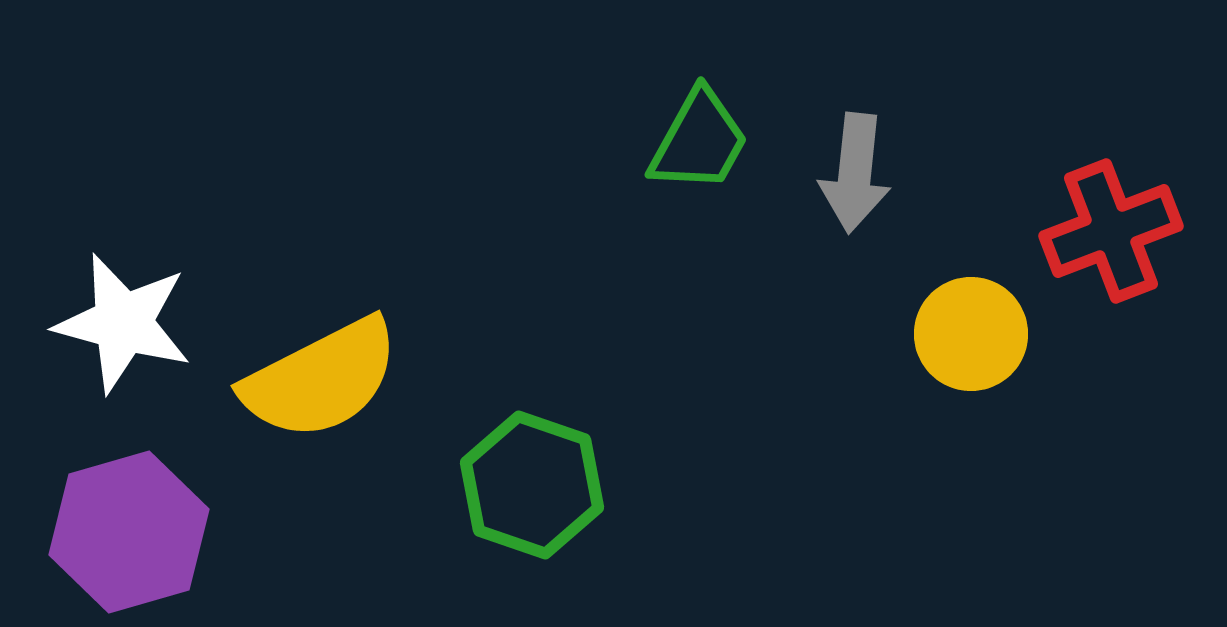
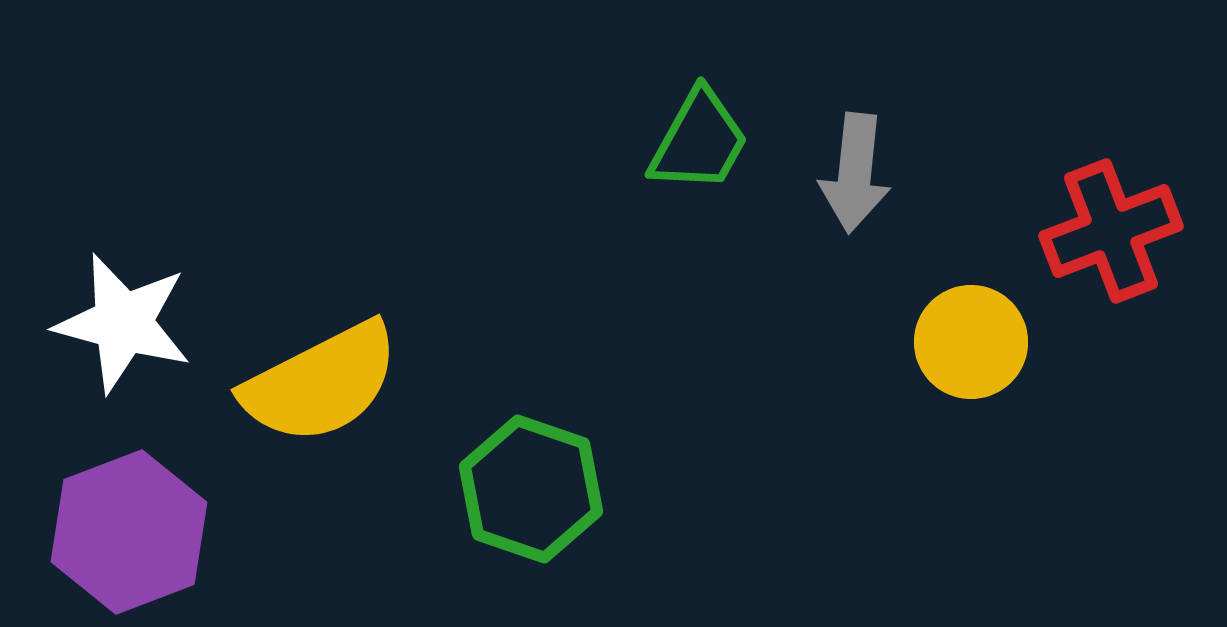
yellow circle: moved 8 px down
yellow semicircle: moved 4 px down
green hexagon: moved 1 px left, 4 px down
purple hexagon: rotated 5 degrees counterclockwise
